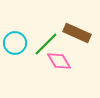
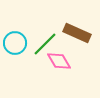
green line: moved 1 px left
